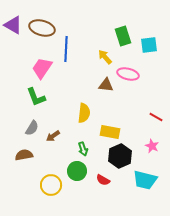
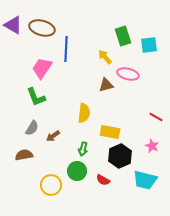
brown triangle: rotated 21 degrees counterclockwise
green arrow: rotated 32 degrees clockwise
